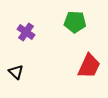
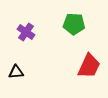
green pentagon: moved 1 px left, 2 px down
black triangle: rotated 49 degrees counterclockwise
